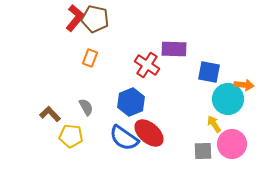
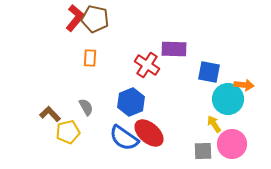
orange rectangle: rotated 18 degrees counterclockwise
yellow pentagon: moved 3 px left, 4 px up; rotated 20 degrees counterclockwise
